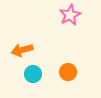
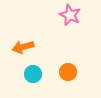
pink star: rotated 20 degrees counterclockwise
orange arrow: moved 1 px right, 3 px up
